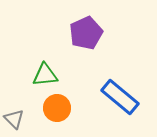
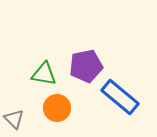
purple pentagon: moved 33 px down; rotated 12 degrees clockwise
green triangle: moved 1 px left, 1 px up; rotated 16 degrees clockwise
